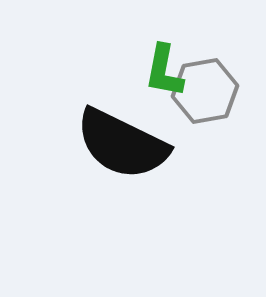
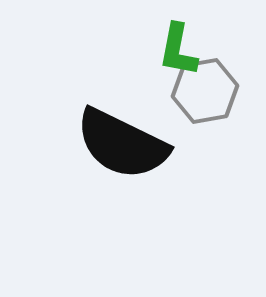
green L-shape: moved 14 px right, 21 px up
